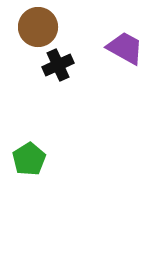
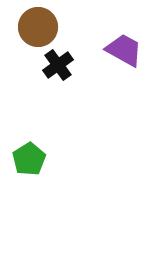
purple trapezoid: moved 1 px left, 2 px down
black cross: rotated 12 degrees counterclockwise
